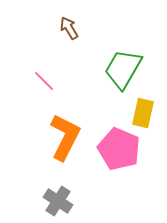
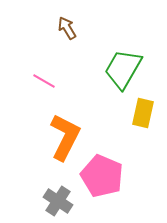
brown arrow: moved 2 px left
pink line: rotated 15 degrees counterclockwise
pink pentagon: moved 17 px left, 27 px down
